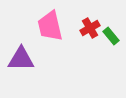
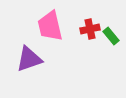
red cross: moved 1 px down; rotated 18 degrees clockwise
purple triangle: moved 8 px right; rotated 20 degrees counterclockwise
